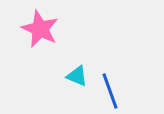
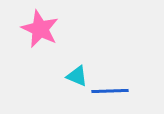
blue line: rotated 72 degrees counterclockwise
